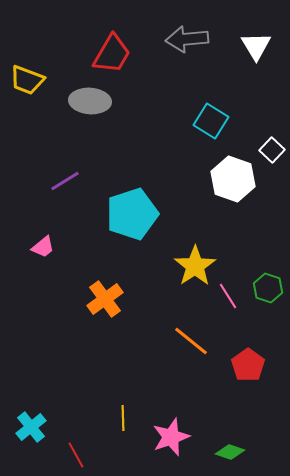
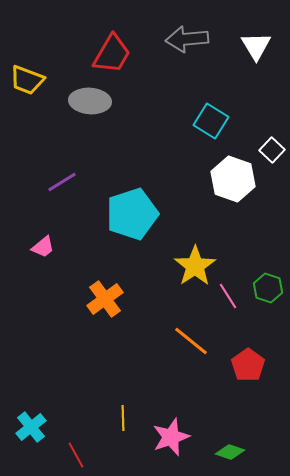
purple line: moved 3 px left, 1 px down
